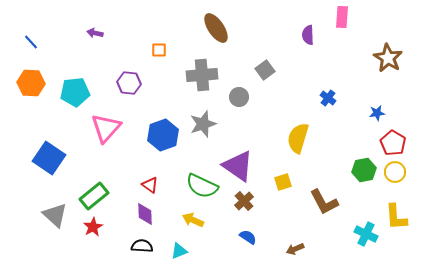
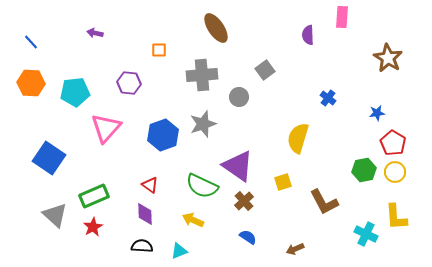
green rectangle: rotated 16 degrees clockwise
